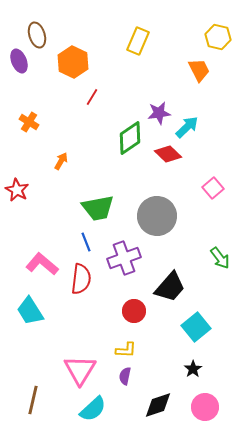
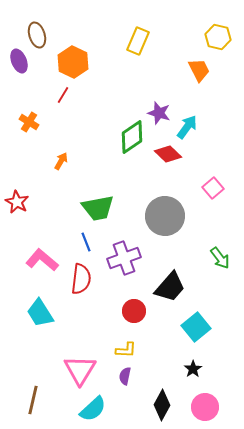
red line: moved 29 px left, 2 px up
purple star: rotated 25 degrees clockwise
cyan arrow: rotated 10 degrees counterclockwise
green diamond: moved 2 px right, 1 px up
red star: moved 12 px down
gray circle: moved 8 px right
pink L-shape: moved 4 px up
cyan trapezoid: moved 10 px right, 2 px down
black diamond: moved 4 px right; rotated 44 degrees counterclockwise
